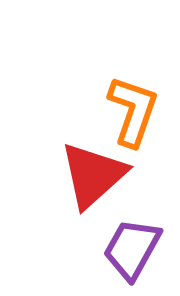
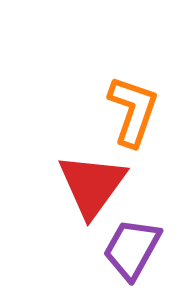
red triangle: moved 1 px left, 10 px down; rotated 12 degrees counterclockwise
